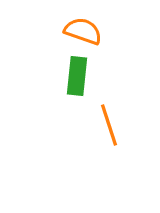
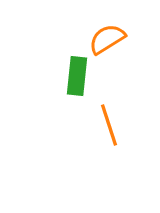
orange semicircle: moved 24 px right, 8 px down; rotated 51 degrees counterclockwise
